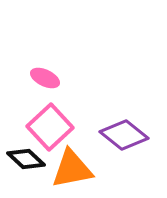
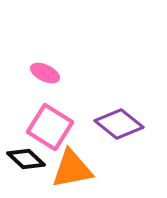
pink ellipse: moved 5 px up
pink square: rotated 15 degrees counterclockwise
purple diamond: moved 5 px left, 11 px up
